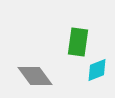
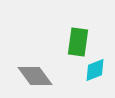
cyan diamond: moved 2 px left
